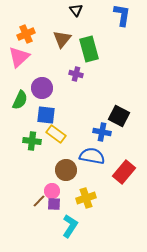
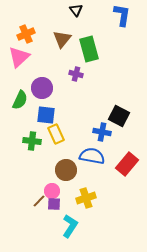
yellow rectangle: rotated 30 degrees clockwise
red rectangle: moved 3 px right, 8 px up
